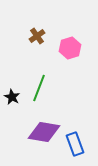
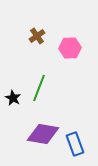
pink hexagon: rotated 15 degrees clockwise
black star: moved 1 px right, 1 px down
purple diamond: moved 1 px left, 2 px down
